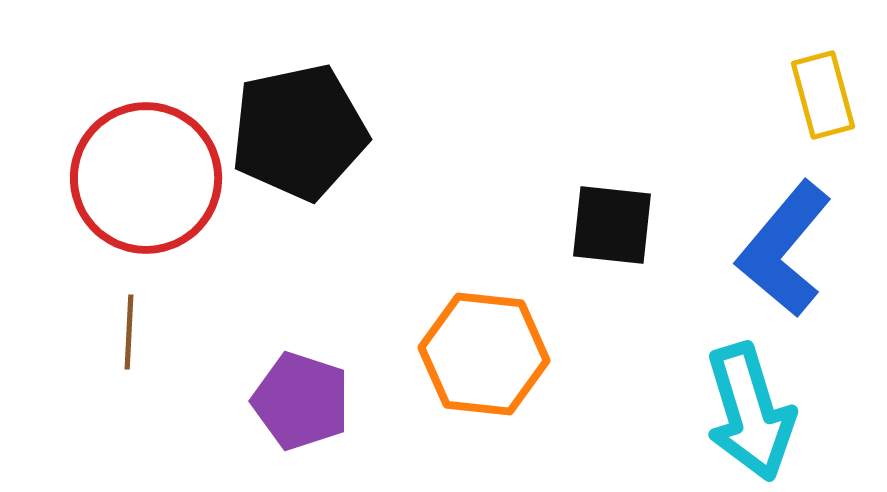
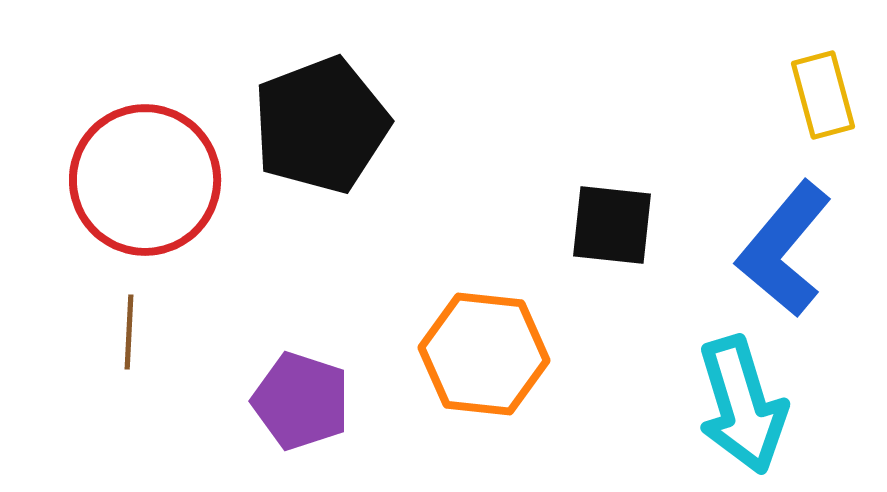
black pentagon: moved 22 px right, 7 px up; rotated 9 degrees counterclockwise
red circle: moved 1 px left, 2 px down
cyan arrow: moved 8 px left, 7 px up
